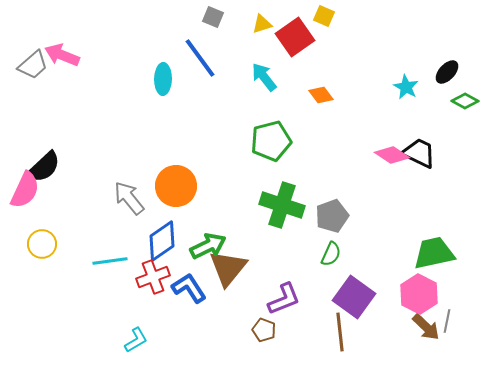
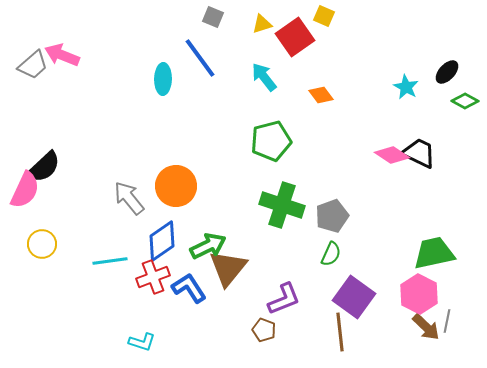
cyan L-shape: moved 6 px right, 2 px down; rotated 48 degrees clockwise
